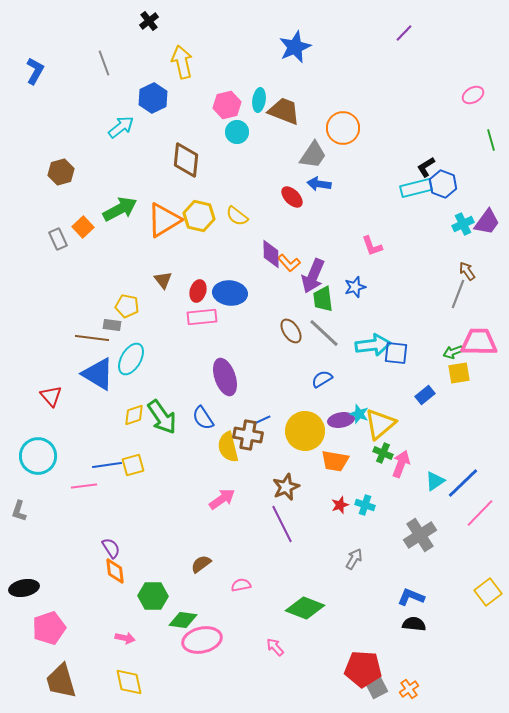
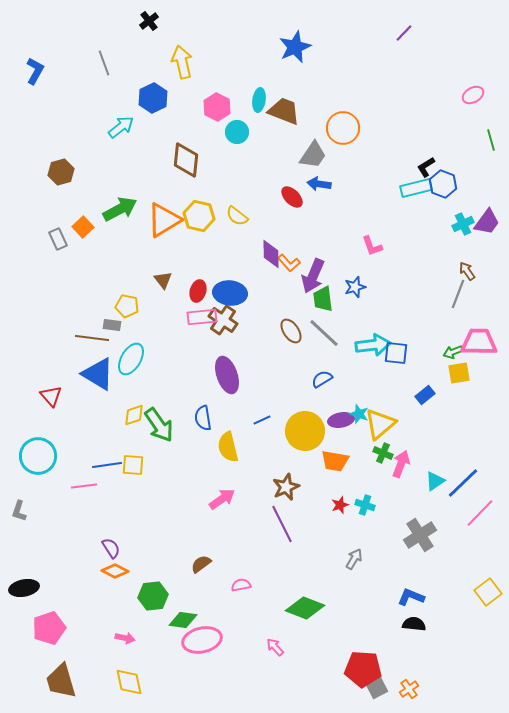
pink hexagon at (227, 105): moved 10 px left, 2 px down; rotated 20 degrees counterclockwise
purple ellipse at (225, 377): moved 2 px right, 2 px up
green arrow at (162, 417): moved 3 px left, 8 px down
blue semicircle at (203, 418): rotated 25 degrees clockwise
brown cross at (248, 435): moved 25 px left, 115 px up; rotated 24 degrees clockwise
yellow square at (133, 465): rotated 20 degrees clockwise
orange diamond at (115, 571): rotated 56 degrees counterclockwise
green hexagon at (153, 596): rotated 8 degrees counterclockwise
